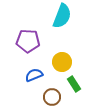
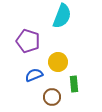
purple pentagon: rotated 15 degrees clockwise
yellow circle: moved 4 px left
green rectangle: rotated 28 degrees clockwise
